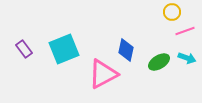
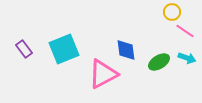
pink line: rotated 54 degrees clockwise
blue diamond: rotated 20 degrees counterclockwise
